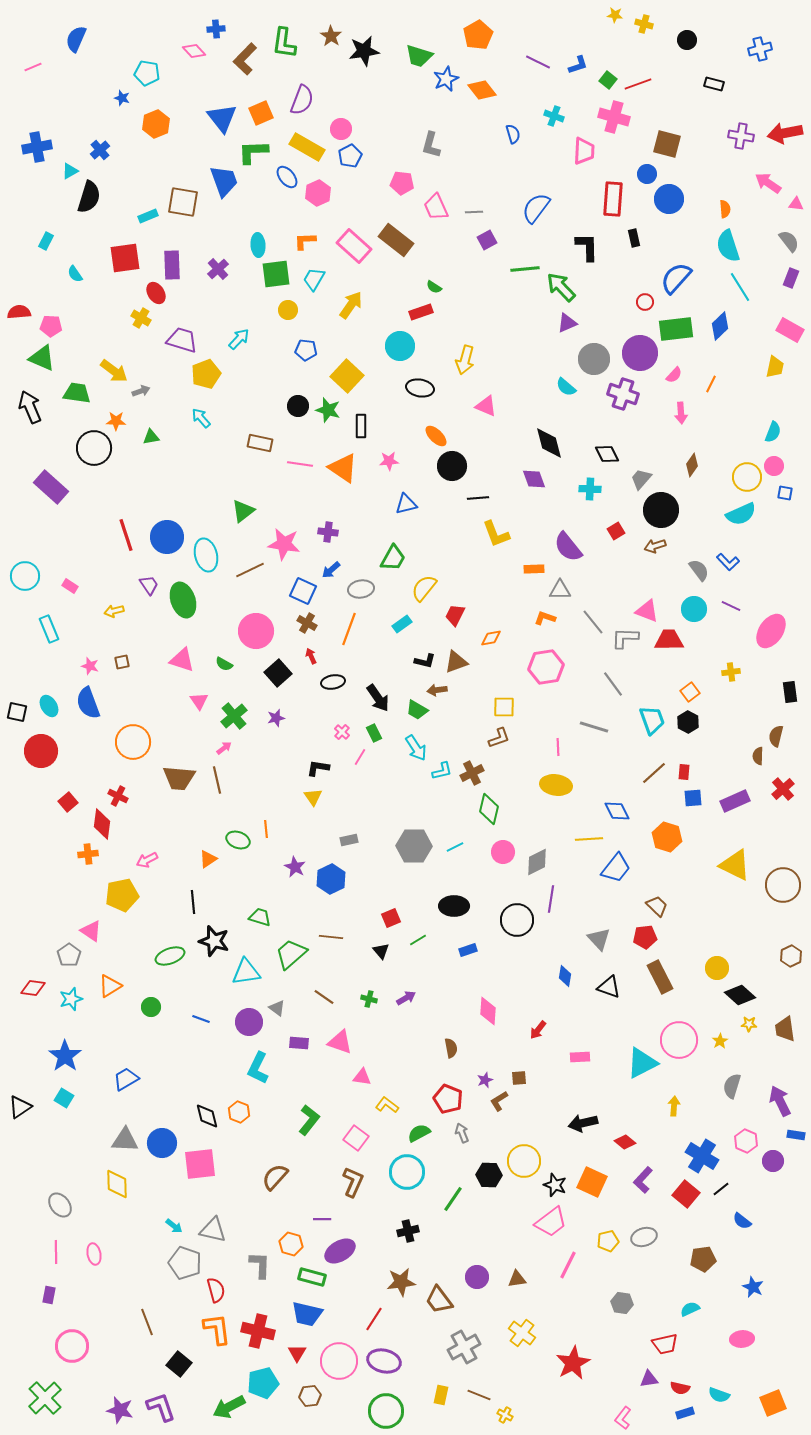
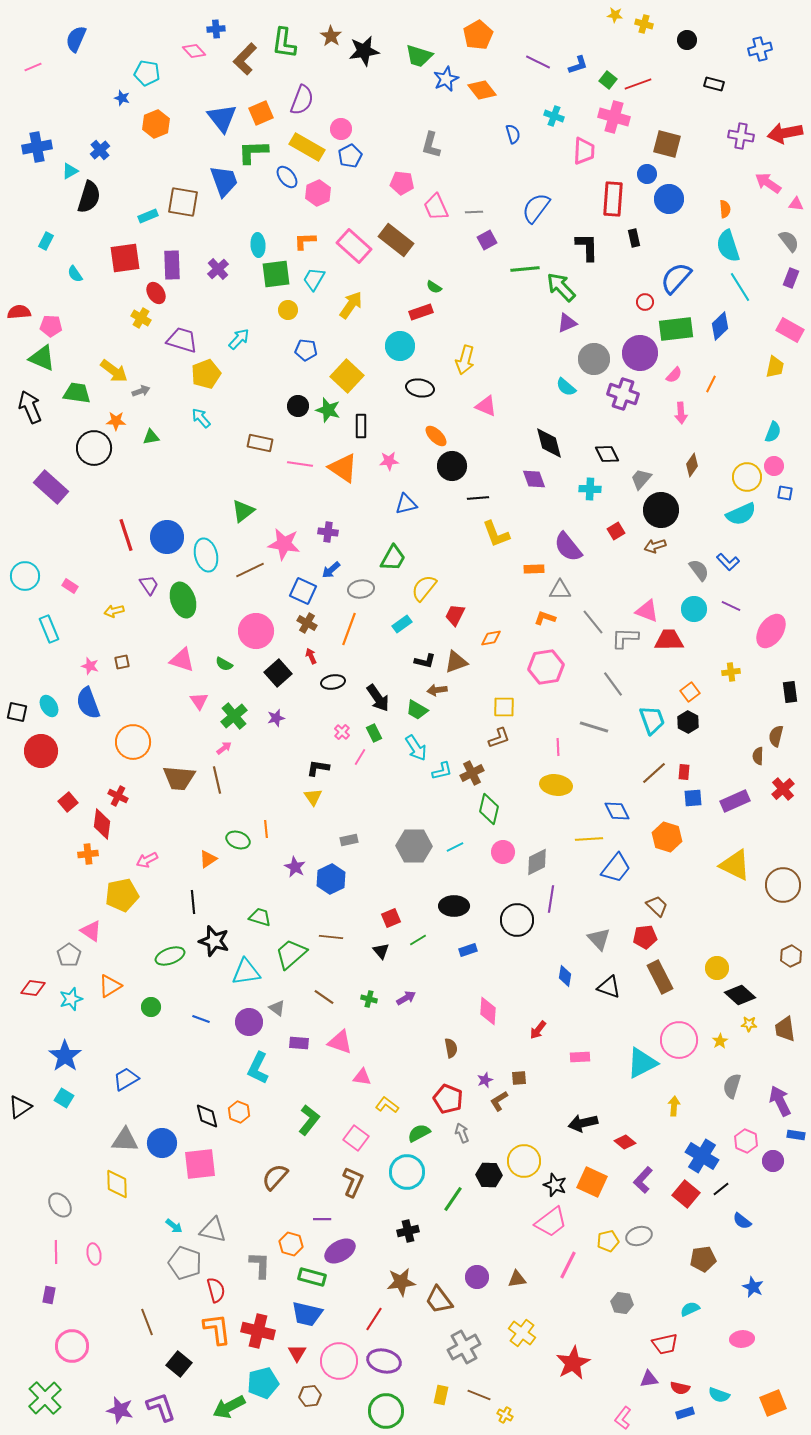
gray ellipse at (644, 1237): moved 5 px left, 1 px up
